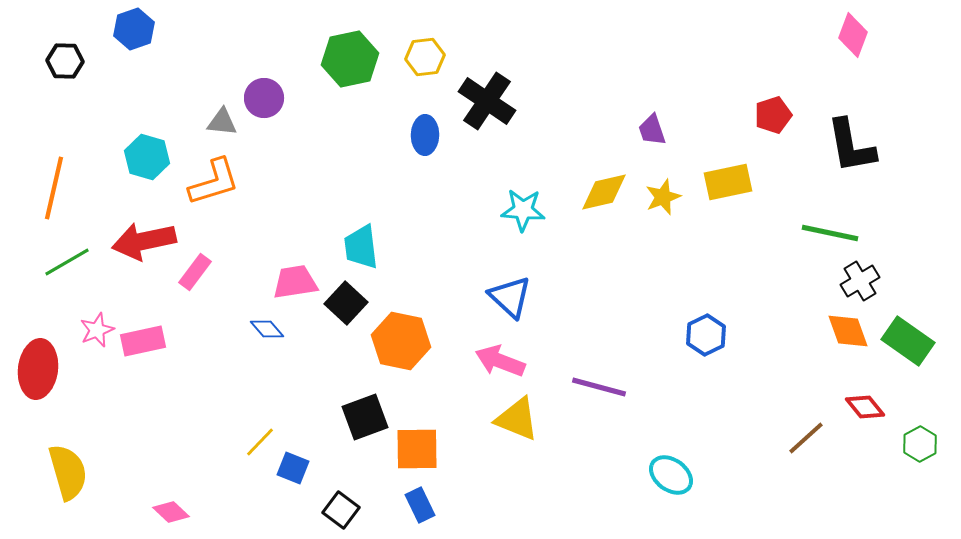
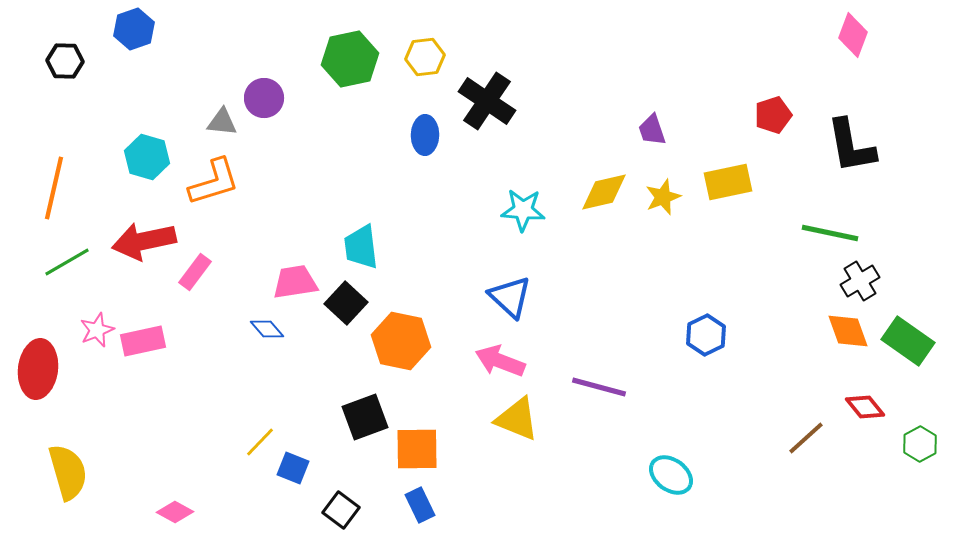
pink diamond at (171, 512): moved 4 px right; rotated 15 degrees counterclockwise
